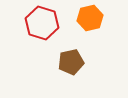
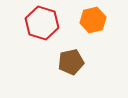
orange hexagon: moved 3 px right, 2 px down
